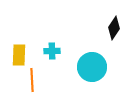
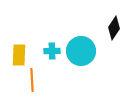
cyan circle: moved 11 px left, 16 px up
